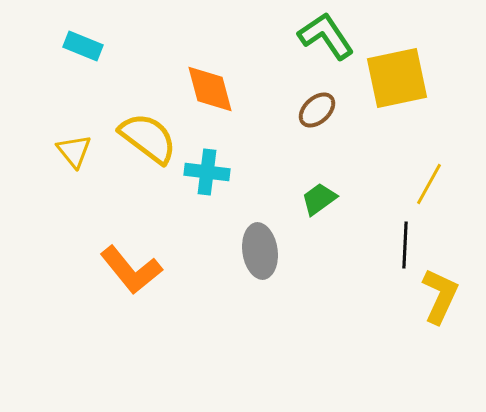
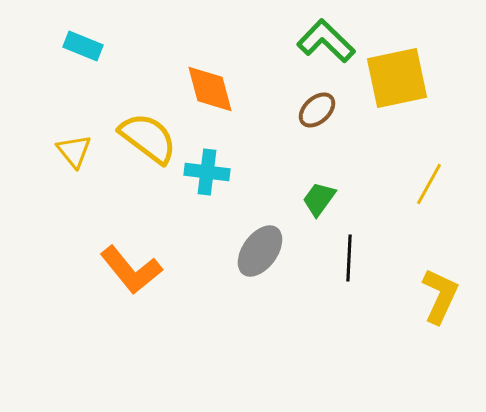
green L-shape: moved 5 px down; rotated 12 degrees counterclockwise
green trapezoid: rotated 18 degrees counterclockwise
black line: moved 56 px left, 13 px down
gray ellipse: rotated 44 degrees clockwise
